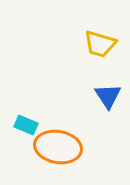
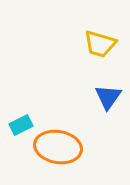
blue triangle: moved 1 px down; rotated 8 degrees clockwise
cyan rectangle: moved 5 px left; rotated 50 degrees counterclockwise
